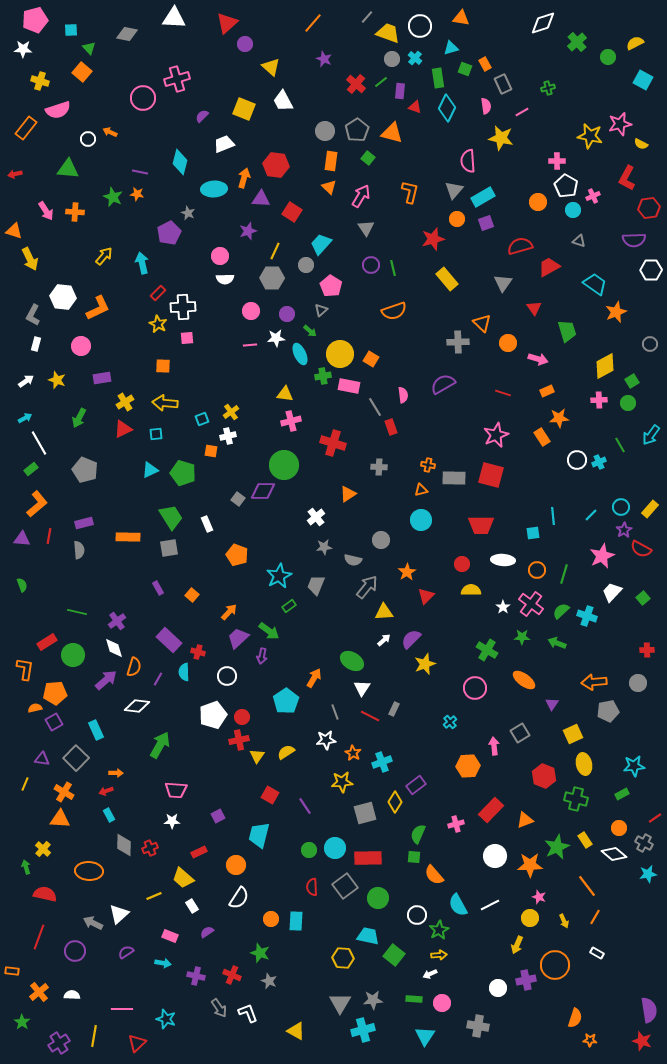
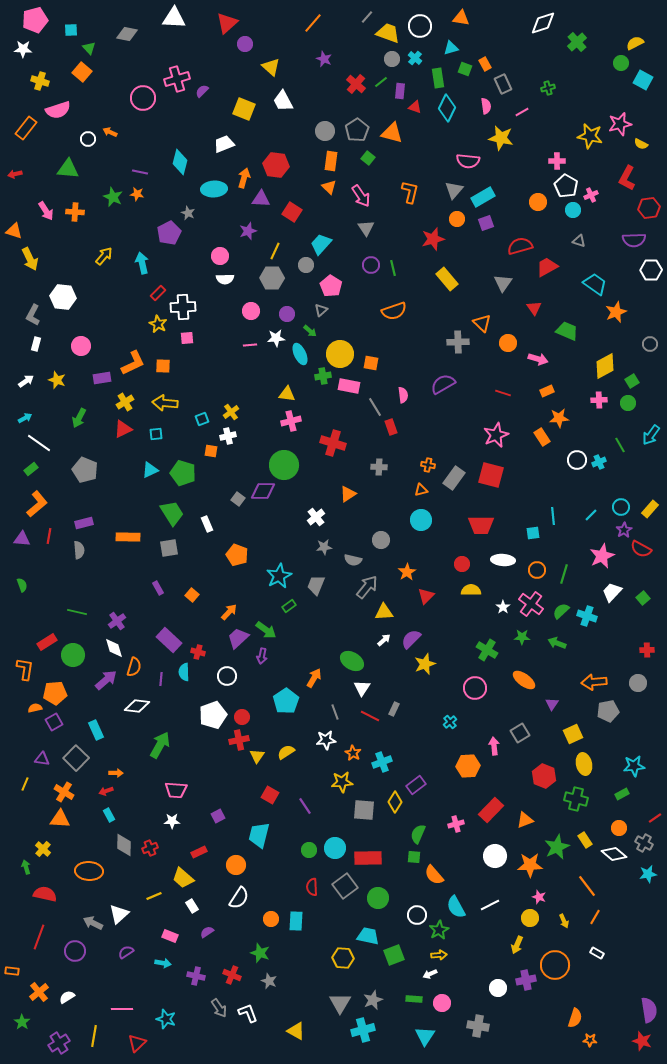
green circle at (608, 57): moved 13 px right, 6 px down
purple semicircle at (202, 116): moved 25 px up
pink semicircle at (468, 161): rotated 80 degrees counterclockwise
pink arrow at (361, 196): rotated 115 degrees clockwise
pink cross at (593, 196): moved 2 px left, 1 px up
red trapezoid at (549, 267): moved 2 px left
orange L-shape at (98, 308): moved 35 px right, 55 px down
green trapezoid at (567, 331): rotated 50 degrees counterclockwise
orange square at (371, 359): moved 4 px down; rotated 21 degrees counterclockwise
yellow triangle at (285, 394): moved 2 px right
white line at (39, 443): rotated 25 degrees counterclockwise
gray rectangle at (454, 478): rotated 55 degrees counterclockwise
green trapezoid at (171, 517): moved 1 px right, 4 px up
green arrow at (269, 631): moved 3 px left, 1 px up
purple line at (158, 679): moved 3 px right; rotated 24 degrees counterclockwise
gray square at (365, 813): moved 1 px left, 3 px up; rotated 20 degrees clockwise
cyan semicircle at (458, 905): moved 2 px left, 2 px down
green square at (394, 955): rotated 30 degrees clockwise
white semicircle at (72, 995): moved 5 px left, 2 px down; rotated 35 degrees counterclockwise
gray star at (373, 1000): rotated 18 degrees counterclockwise
